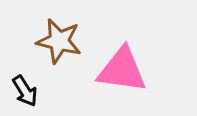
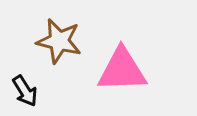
pink triangle: rotated 10 degrees counterclockwise
